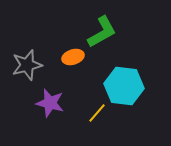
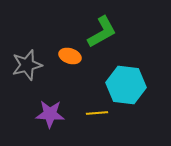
orange ellipse: moved 3 px left, 1 px up; rotated 35 degrees clockwise
cyan hexagon: moved 2 px right, 1 px up
purple star: moved 11 px down; rotated 12 degrees counterclockwise
yellow line: rotated 45 degrees clockwise
